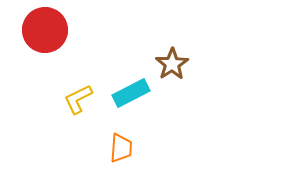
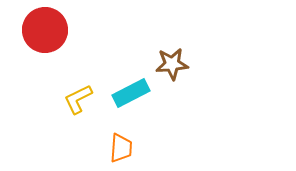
brown star: rotated 28 degrees clockwise
